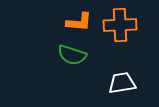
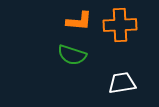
orange L-shape: moved 1 px up
